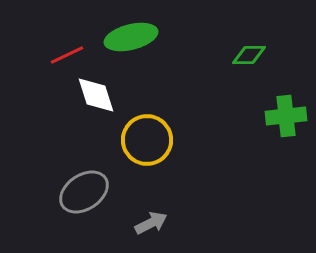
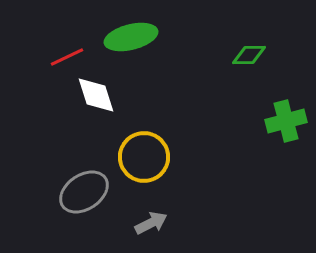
red line: moved 2 px down
green cross: moved 5 px down; rotated 9 degrees counterclockwise
yellow circle: moved 3 px left, 17 px down
